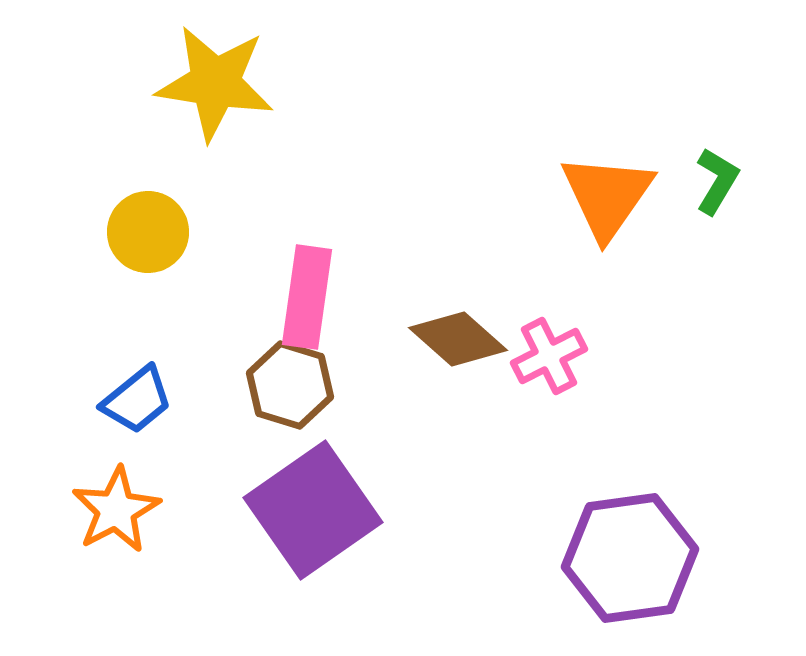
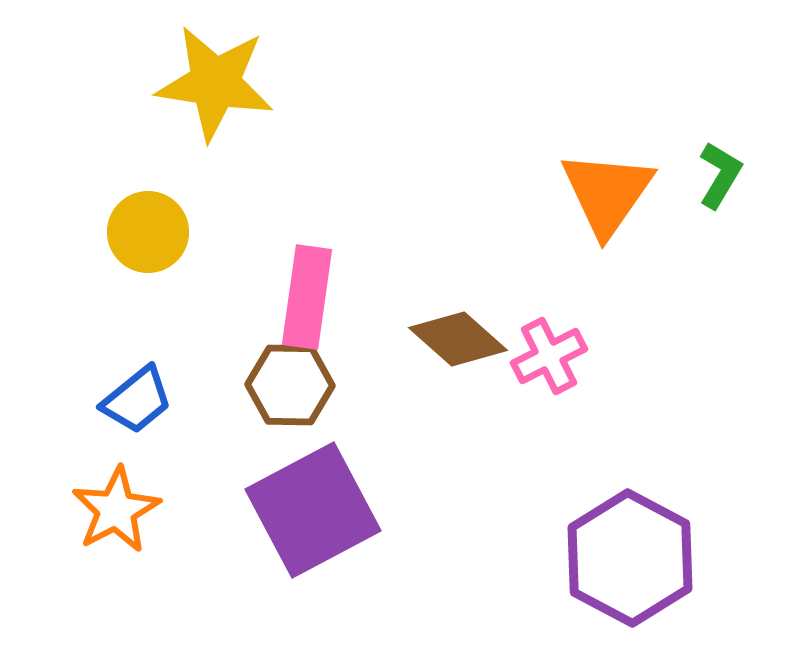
green L-shape: moved 3 px right, 6 px up
orange triangle: moved 3 px up
brown hexagon: rotated 16 degrees counterclockwise
purple square: rotated 7 degrees clockwise
purple hexagon: rotated 24 degrees counterclockwise
